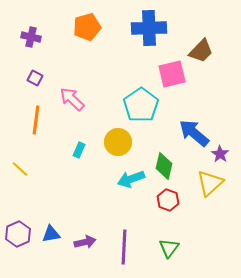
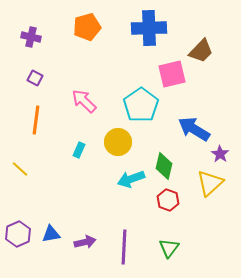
pink arrow: moved 12 px right, 2 px down
blue arrow: moved 4 px up; rotated 8 degrees counterclockwise
